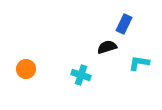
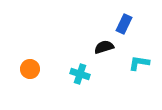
black semicircle: moved 3 px left
orange circle: moved 4 px right
cyan cross: moved 1 px left, 1 px up
